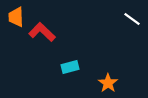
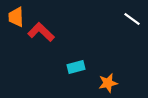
red L-shape: moved 1 px left
cyan rectangle: moved 6 px right
orange star: rotated 24 degrees clockwise
